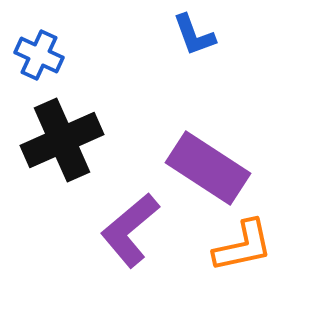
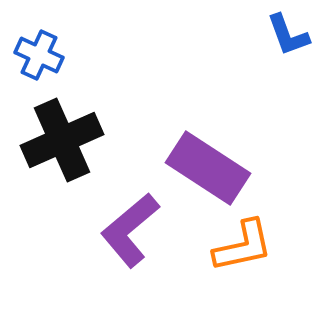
blue L-shape: moved 94 px right
